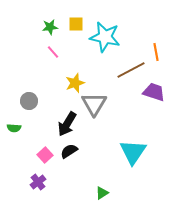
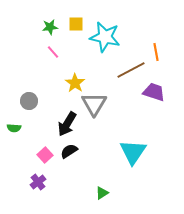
yellow star: rotated 18 degrees counterclockwise
